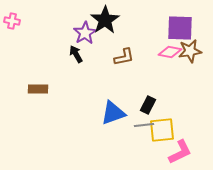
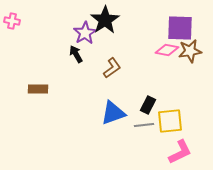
pink diamond: moved 3 px left, 2 px up
brown L-shape: moved 12 px left, 11 px down; rotated 25 degrees counterclockwise
yellow square: moved 8 px right, 9 px up
